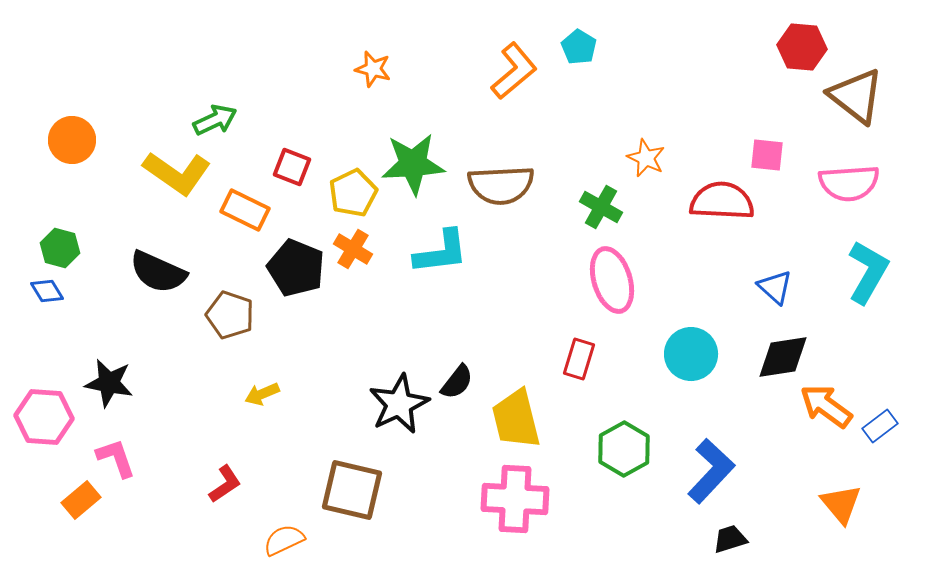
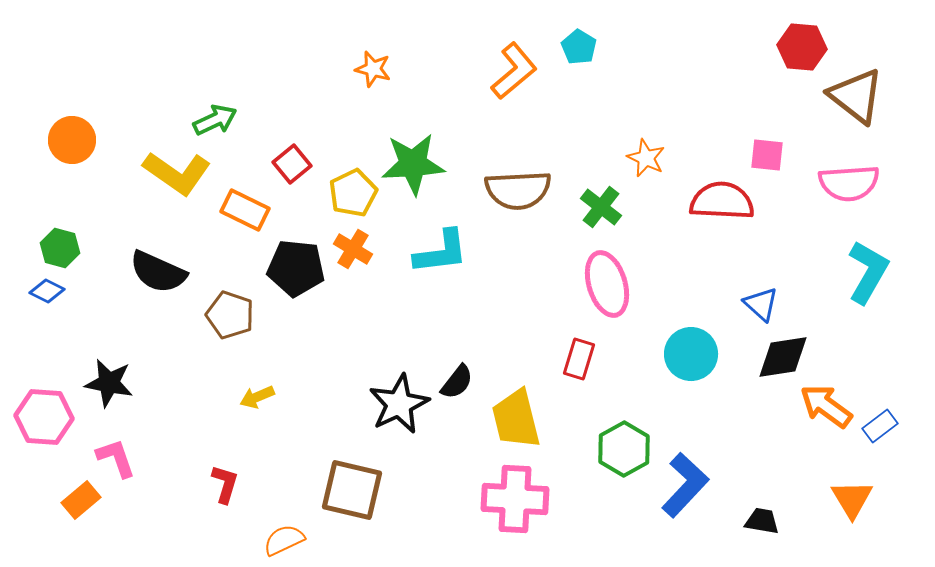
red square at (292, 167): moved 3 px up; rotated 30 degrees clockwise
brown semicircle at (501, 185): moved 17 px right, 5 px down
green cross at (601, 207): rotated 9 degrees clockwise
black pentagon at (296, 268): rotated 16 degrees counterclockwise
pink ellipse at (612, 280): moved 5 px left, 4 px down
blue triangle at (775, 287): moved 14 px left, 17 px down
blue diamond at (47, 291): rotated 32 degrees counterclockwise
yellow arrow at (262, 394): moved 5 px left, 3 px down
blue L-shape at (711, 471): moved 26 px left, 14 px down
red L-shape at (225, 484): rotated 39 degrees counterclockwise
orange triangle at (841, 504): moved 11 px right, 5 px up; rotated 9 degrees clockwise
black trapezoid at (730, 539): moved 32 px right, 18 px up; rotated 27 degrees clockwise
